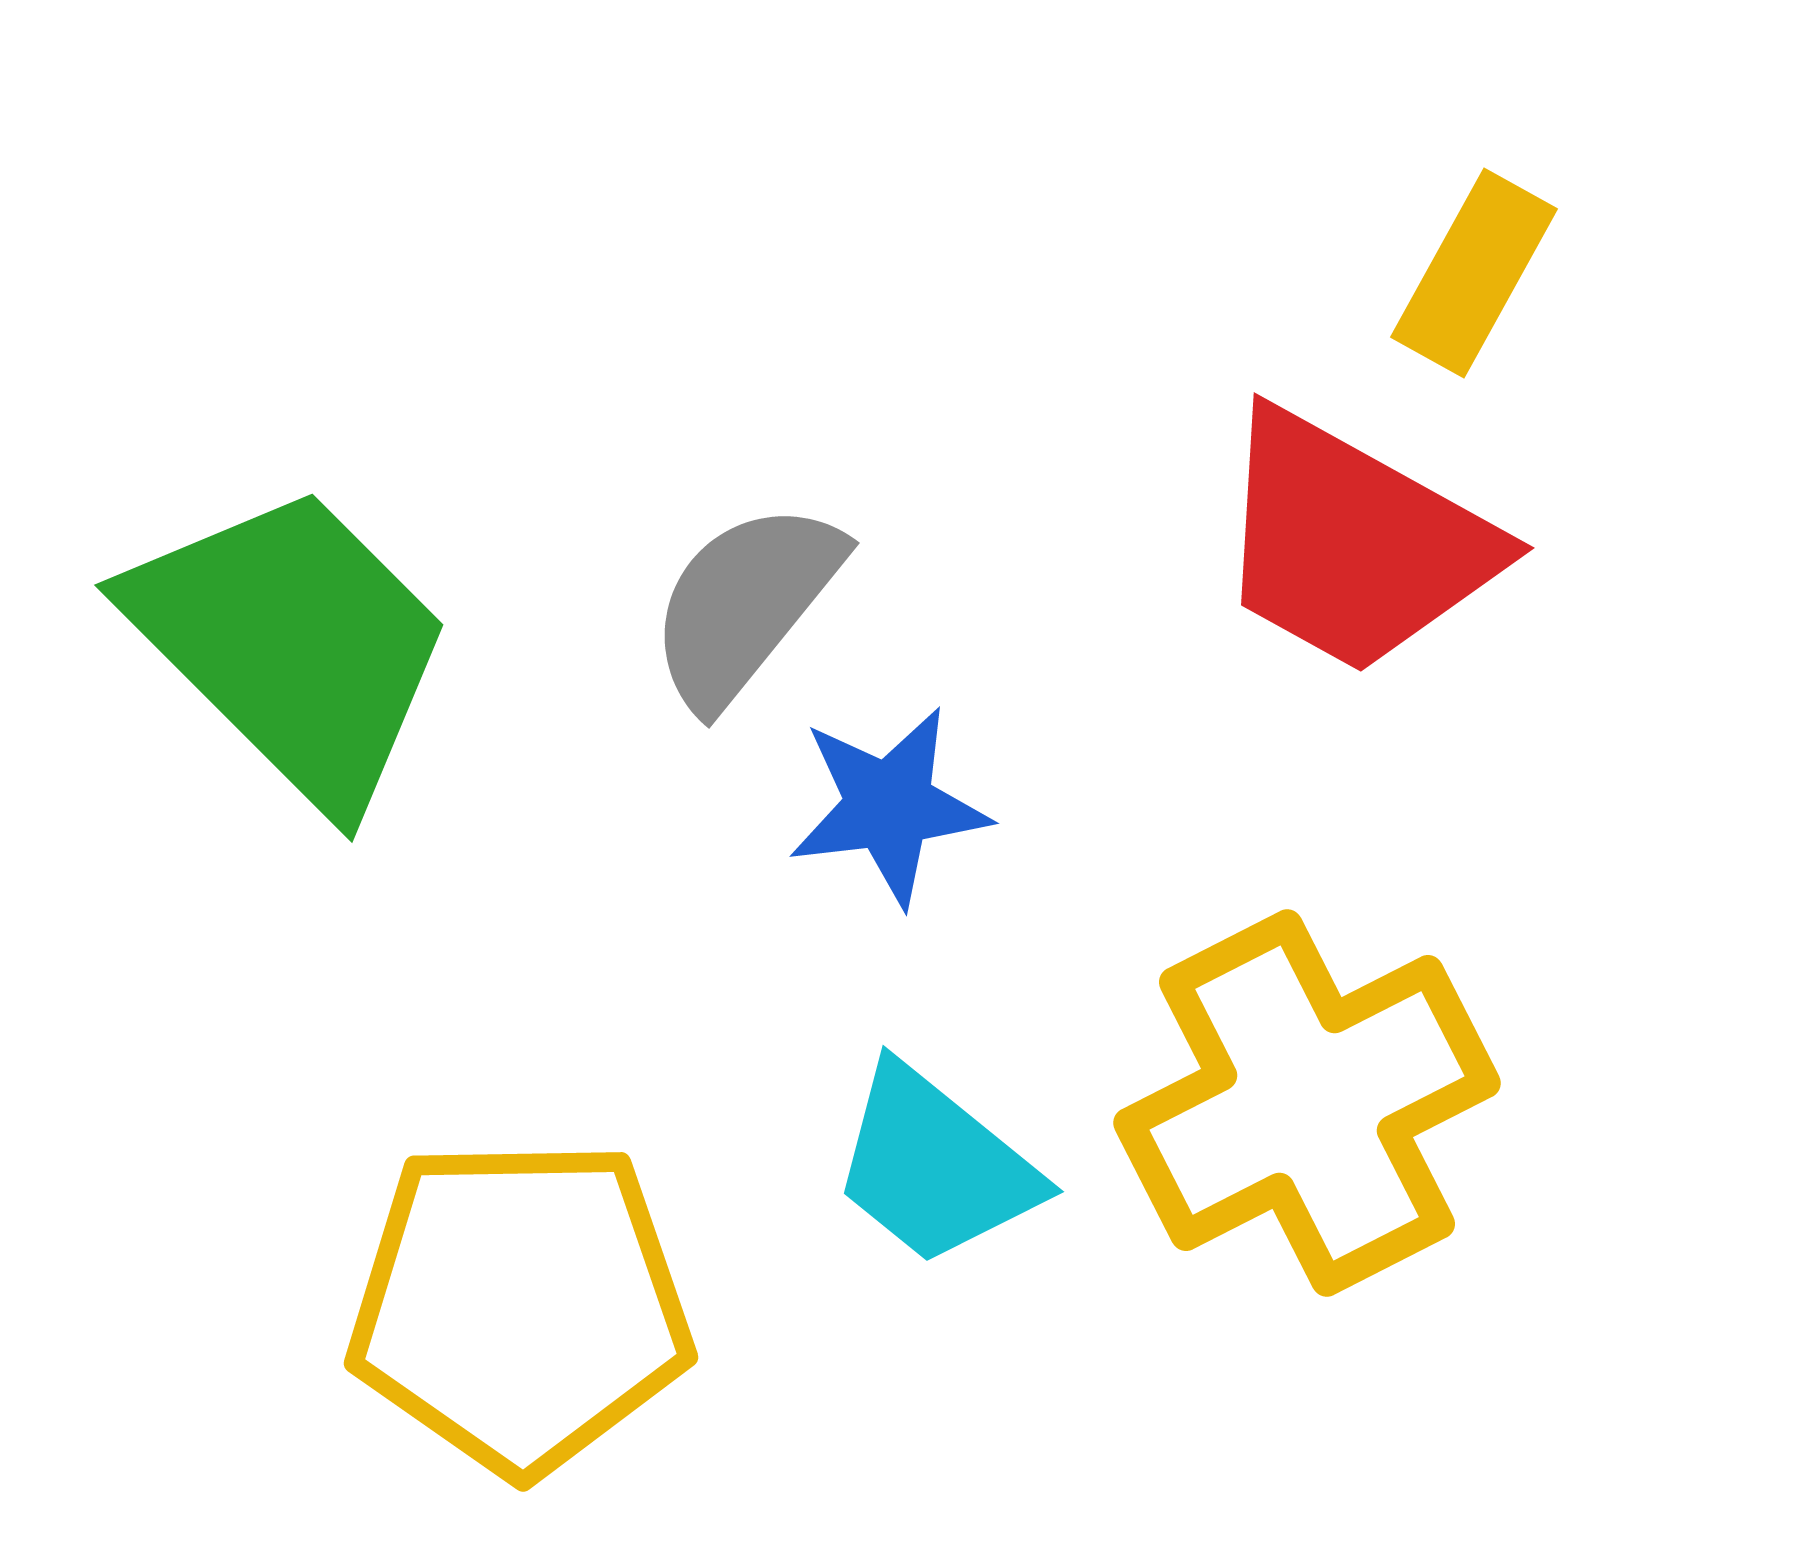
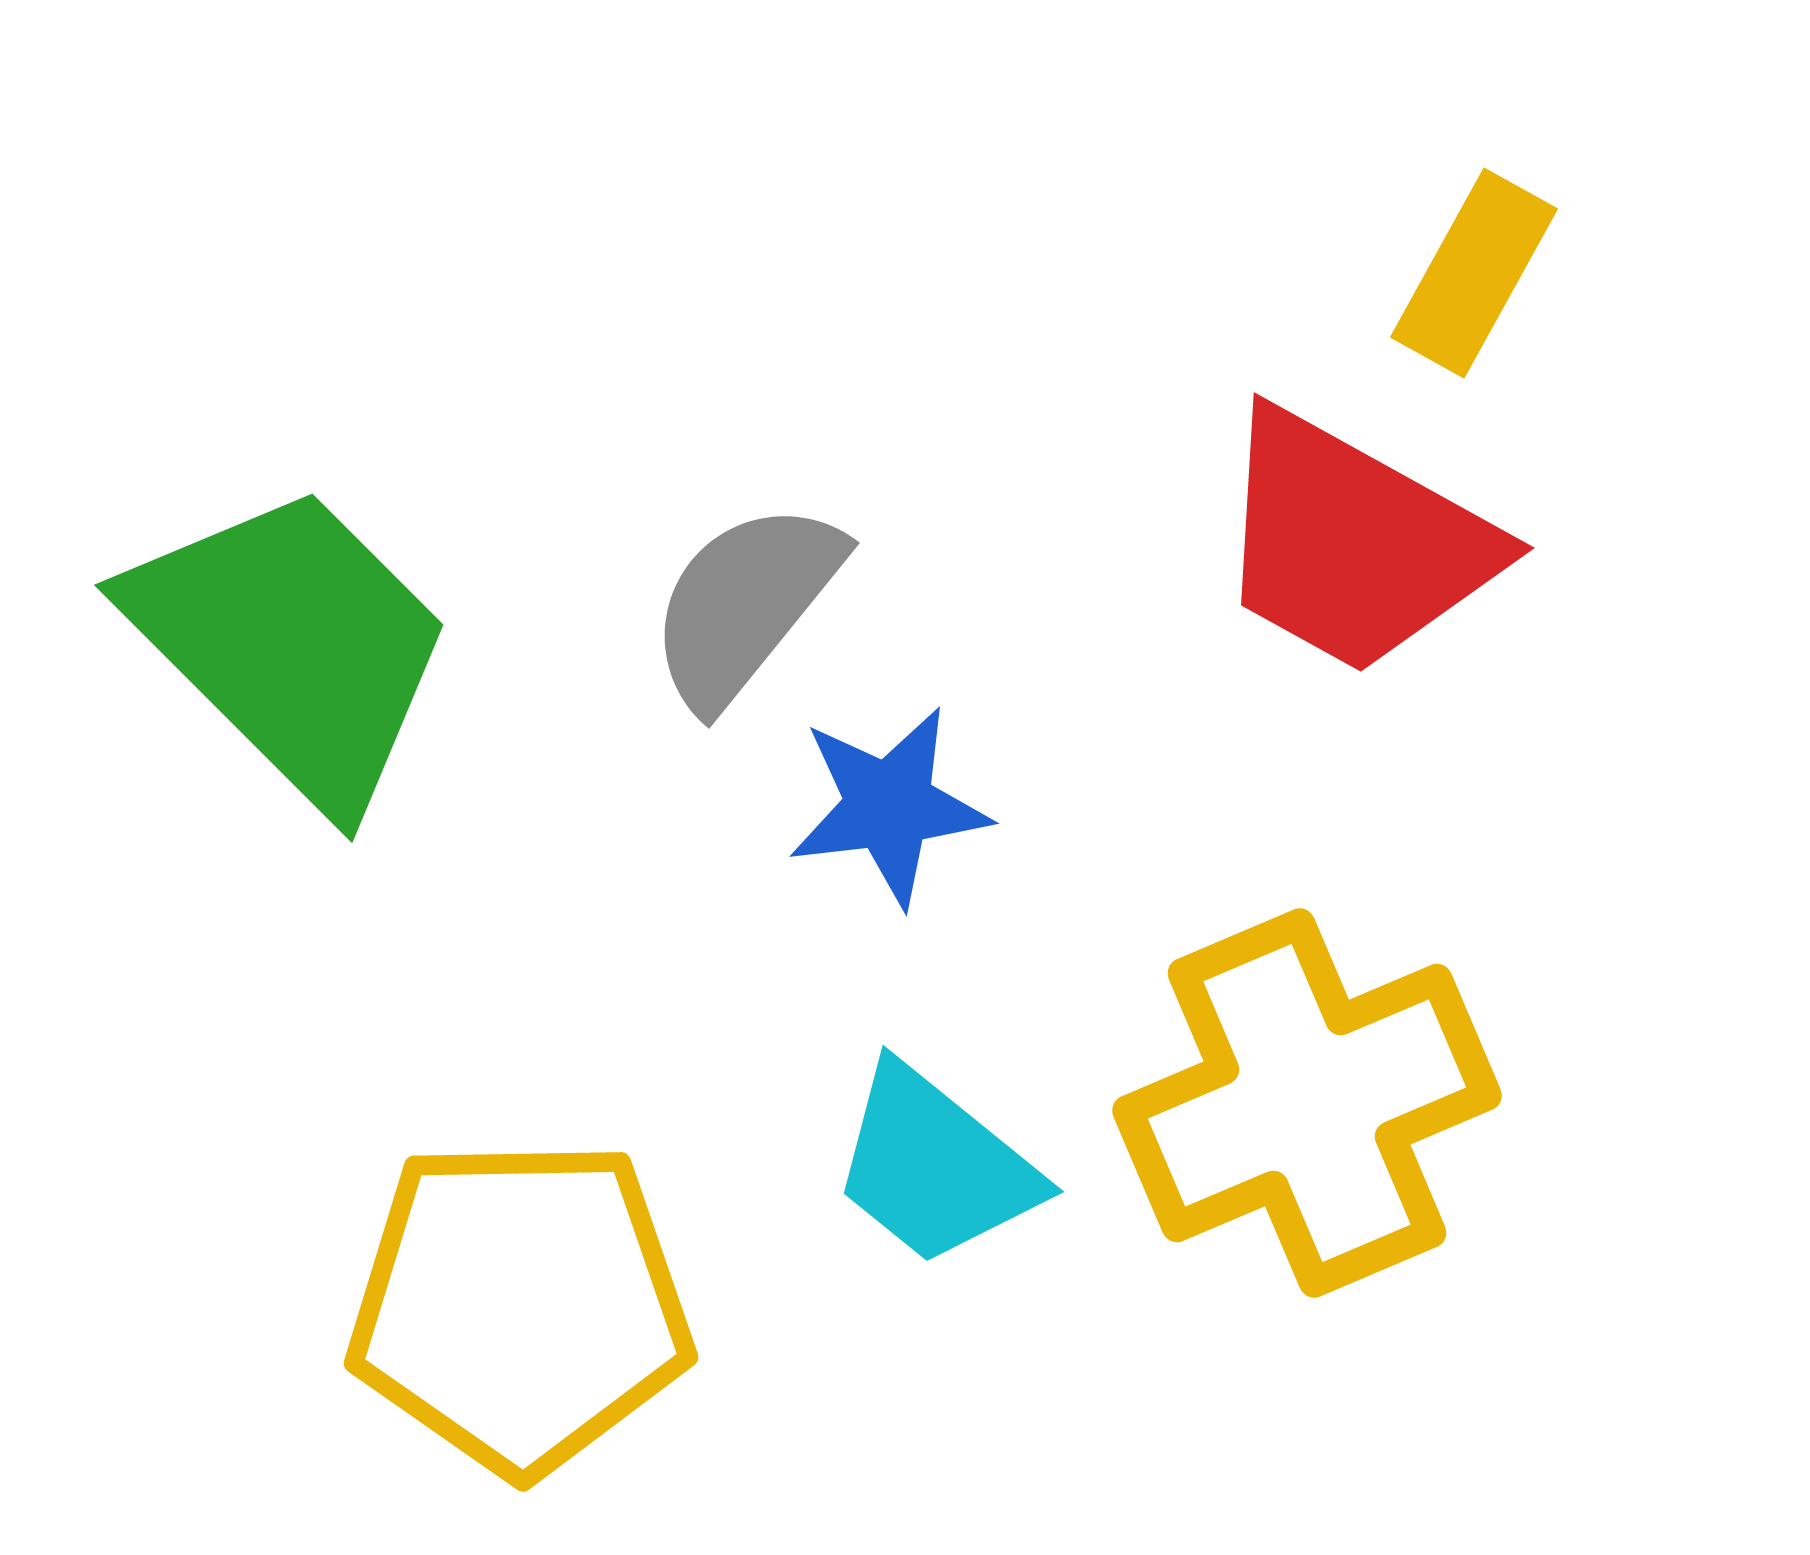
yellow cross: rotated 4 degrees clockwise
